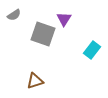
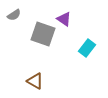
purple triangle: rotated 28 degrees counterclockwise
cyan rectangle: moved 5 px left, 2 px up
brown triangle: rotated 48 degrees clockwise
